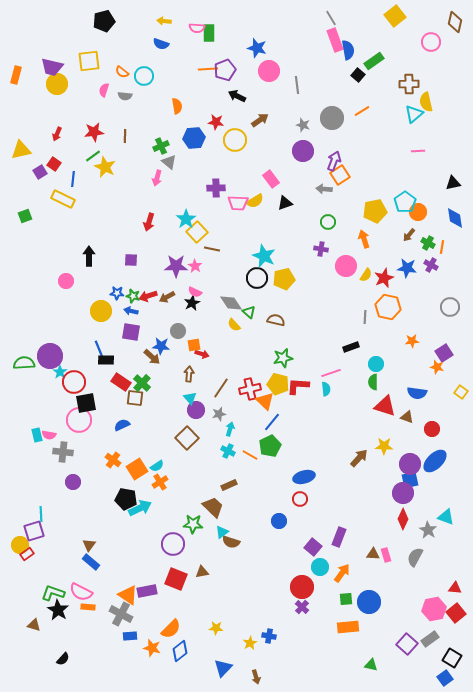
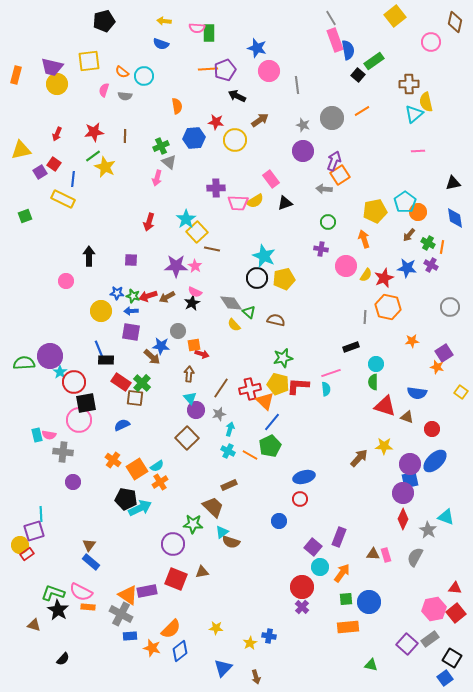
blue arrow at (131, 311): rotated 16 degrees counterclockwise
